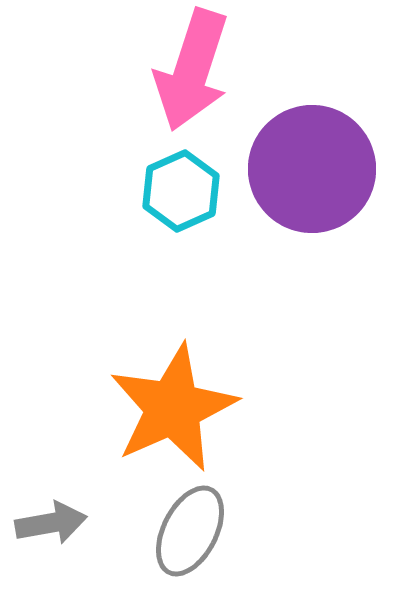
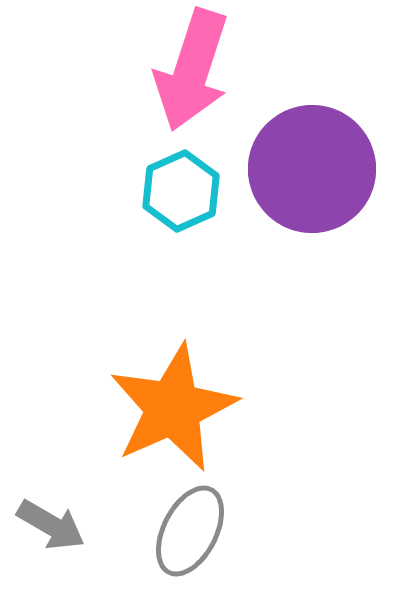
gray arrow: moved 2 px down; rotated 40 degrees clockwise
